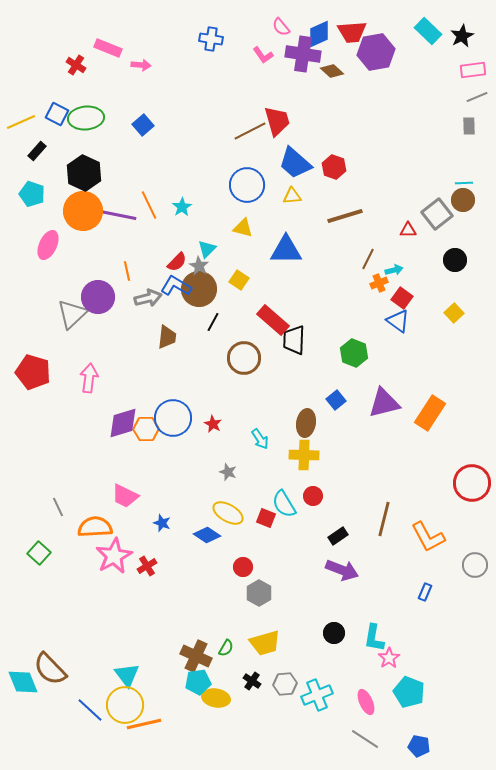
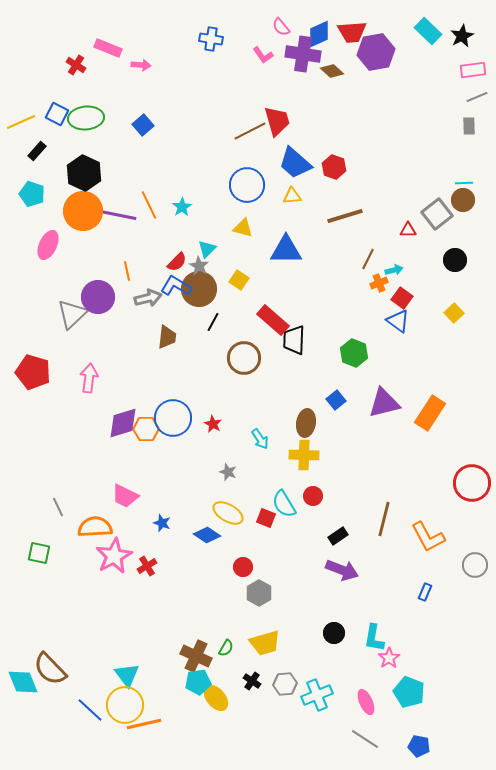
green square at (39, 553): rotated 30 degrees counterclockwise
yellow ellipse at (216, 698): rotated 40 degrees clockwise
